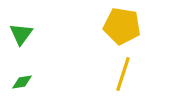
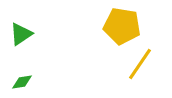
green triangle: rotated 20 degrees clockwise
yellow line: moved 17 px right, 10 px up; rotated 16 degrees clockwise
